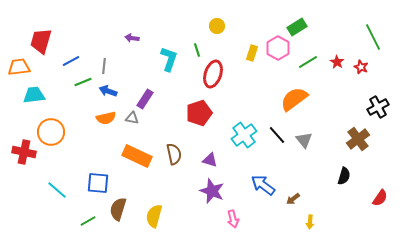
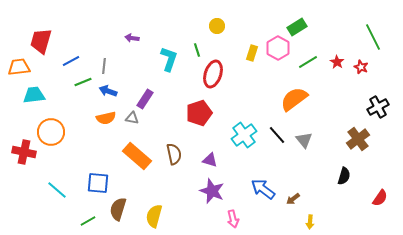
orange rectangle at (137, 156): rotated 16 degrees clockwise
blue arrow at (263, 185): moved 4 px down
